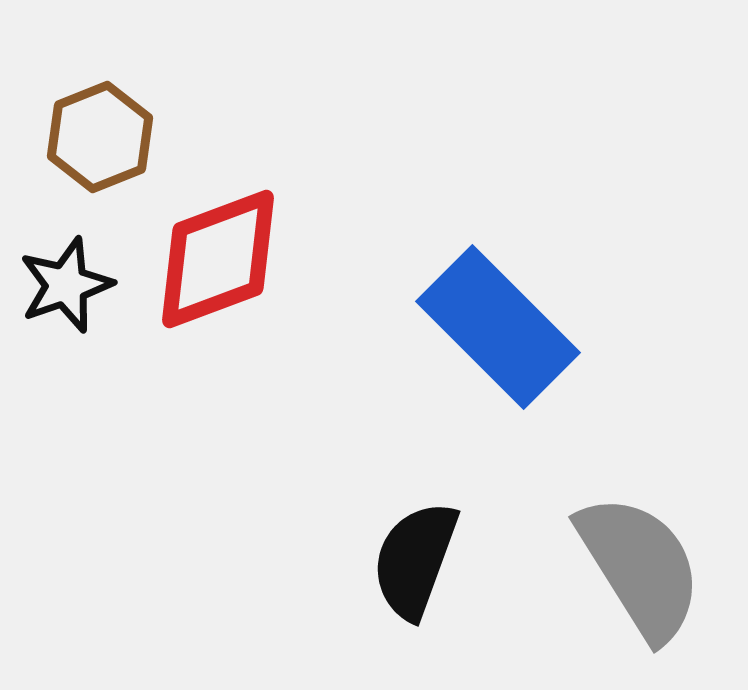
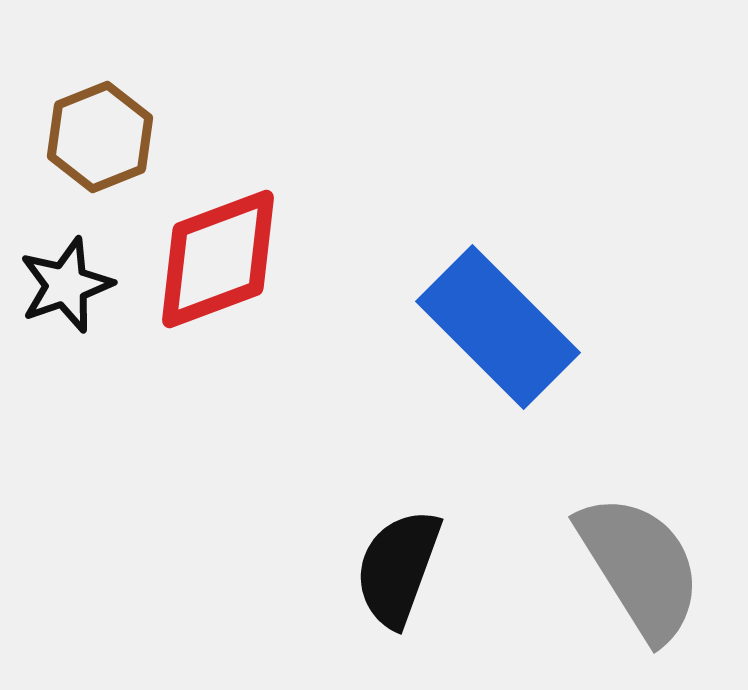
black semicircle: moved 17 px left, 8 px down
